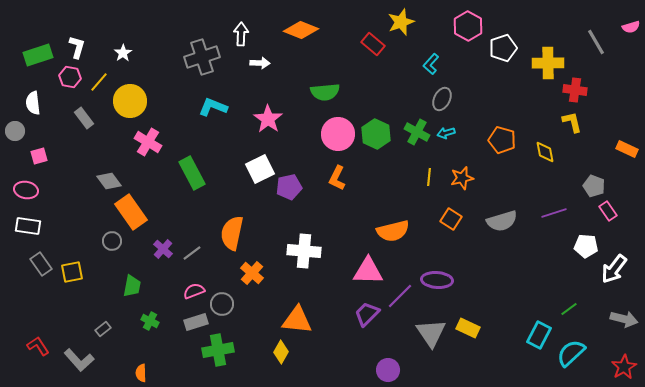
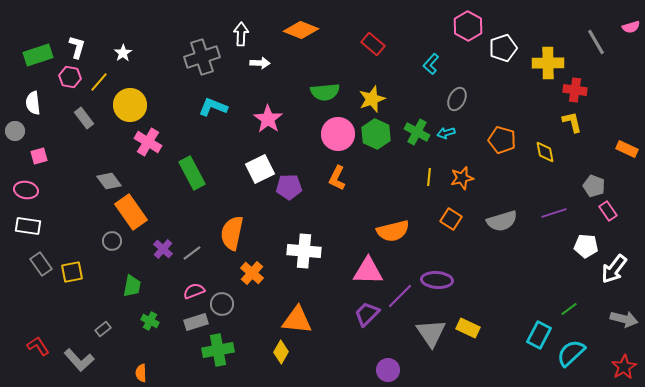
yellow star at (401, 22): moved 29 px left, 77 px down
gray ellipse at (442, 99): moved 15 px right
yellow circle at (130, 101): moved 4 px down
purple pentagon at (289, 187): rotated 10 degrees clockwise
